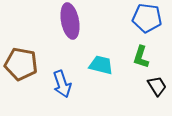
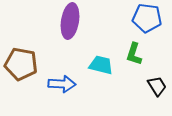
purple ellipse: rotated 20 degrees clockwise
green L-shape: moved 7 px left, 3 px up
blue arrow: rotated 68 degrees counterclockwise
